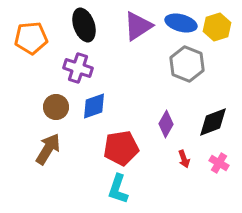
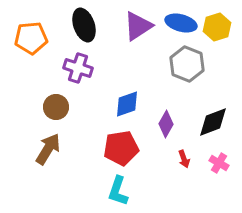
blue diamond: moved 33 px right, 2 px up
cyan L-shape: moved 2 px down
